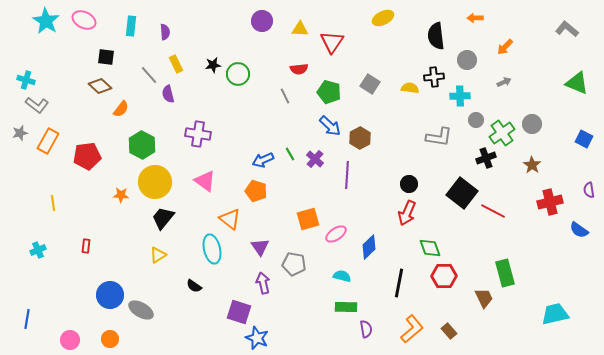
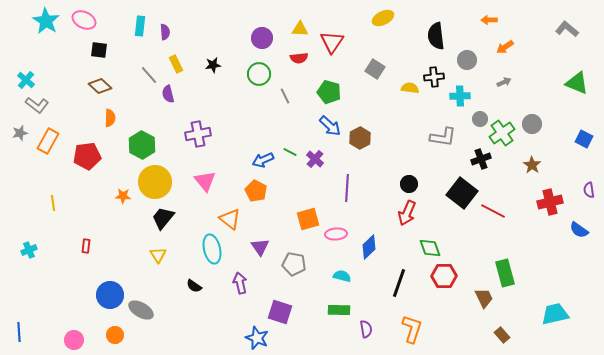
orange arrow at (475, 18): moved 14 px right, 2 px down
purple circle at (262, 21): moved 17 px down
cyan rectangle at (131, 26): moved 9 px right
orange arrow at (505, 47): rotated 12 degrees clockwise
black square at (106, 57): moved 7 px left, 7 px up
red semicircle at (299, 69): moved 11 px up
green circle at (238, 74): moved 21 px right
cyan cross at (26, 80): rotated 24 degrees clockwise
gray square at (370, 84): moved 5 px right, 15 px up
orange semicircle at (121, 109): moved 11 px left, 9 px down; rotated 36 degrees counterclockwise
gray circle at (476, 120): moved 4 px right, 1 px up
purple cross at (198, 134): rotated 20 degrees counterclockwise
gray L-shape at (439, 137): moved 4 px right
green line at (290, 154): moved 2 px up; rotated 32 degrees counterclockwise
black cross at (486, 158): moved 5 px left, 1 px down
purple line at (347, 175): moved 13 px down
pink triangle at (205, 181): rotated 15 degrees clockwise
orange pentagon at (256, 191): rotated 10 degrees clockwise
orange star at (121, 195): moved 2 px right, 1 px down
pink ellipse at (336, 234): rotated 30 degrees clockwise
cyan cross at (38, 250): moved 9 px left
yellow triangle at (158, 255): rotated 30 degrees counterclockwise
purple arrow at (263, 283): moved 23 px left
black line at (399, 283): rotated 8 degrees clockwise
green rectangle at (346, 307): moved 7 px left, 3 px down
purple square at (239, 312): moved 41 px right
blue line at (27, 319): moved 8 px left, 13 px down; rotated 12 degrees counterclockwise
orange L-shape at (412, 329): rotated 32 degrees counterclockwise
brown rectangle at (449, 331): moved 53 px right, 4 px down
orange circle at (110, 339): moved 5 px right, 4 px up
pink circle at (70, 340): moved 4 px right
